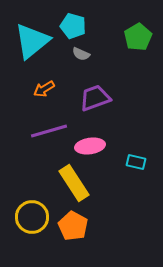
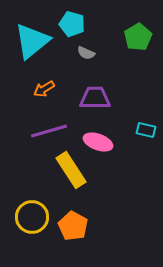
cyan pentagon: moved 1 px left, 2 px up
gray semicircle: moved 5 px right, 1 px up
purple trapezoid: rotated 20 degrees clockwise
pink ellipse: moved 8 px right, 4 px up; rotated 28 degrees clockwise
cyan rectangle: moved 10 px right, 32 px up
yellow rectangle: moved 3 px left, 13 px up
